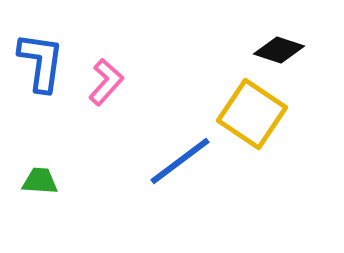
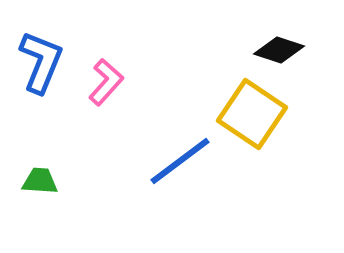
blue L-shape: rotated 14 degrees clockwise
